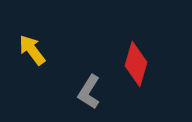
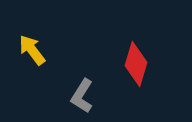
gray L-shape: moved 7 px left, 4 px down
